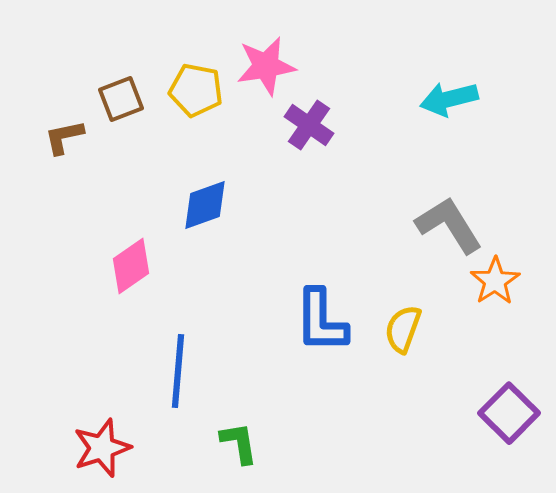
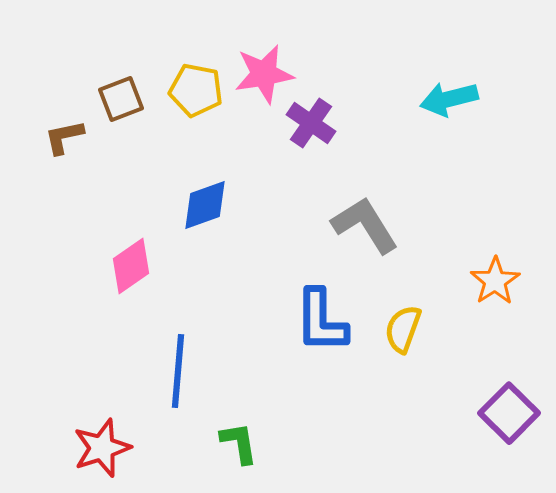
pink star: moved 2 px left, 8 px down
purple cross: moved 2 px right, 2 px up
gray L-shape: moved 84 px left
